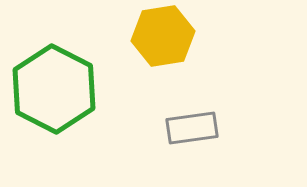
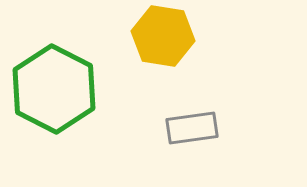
yellow hexagon: rotated 18 degrees clockwise
